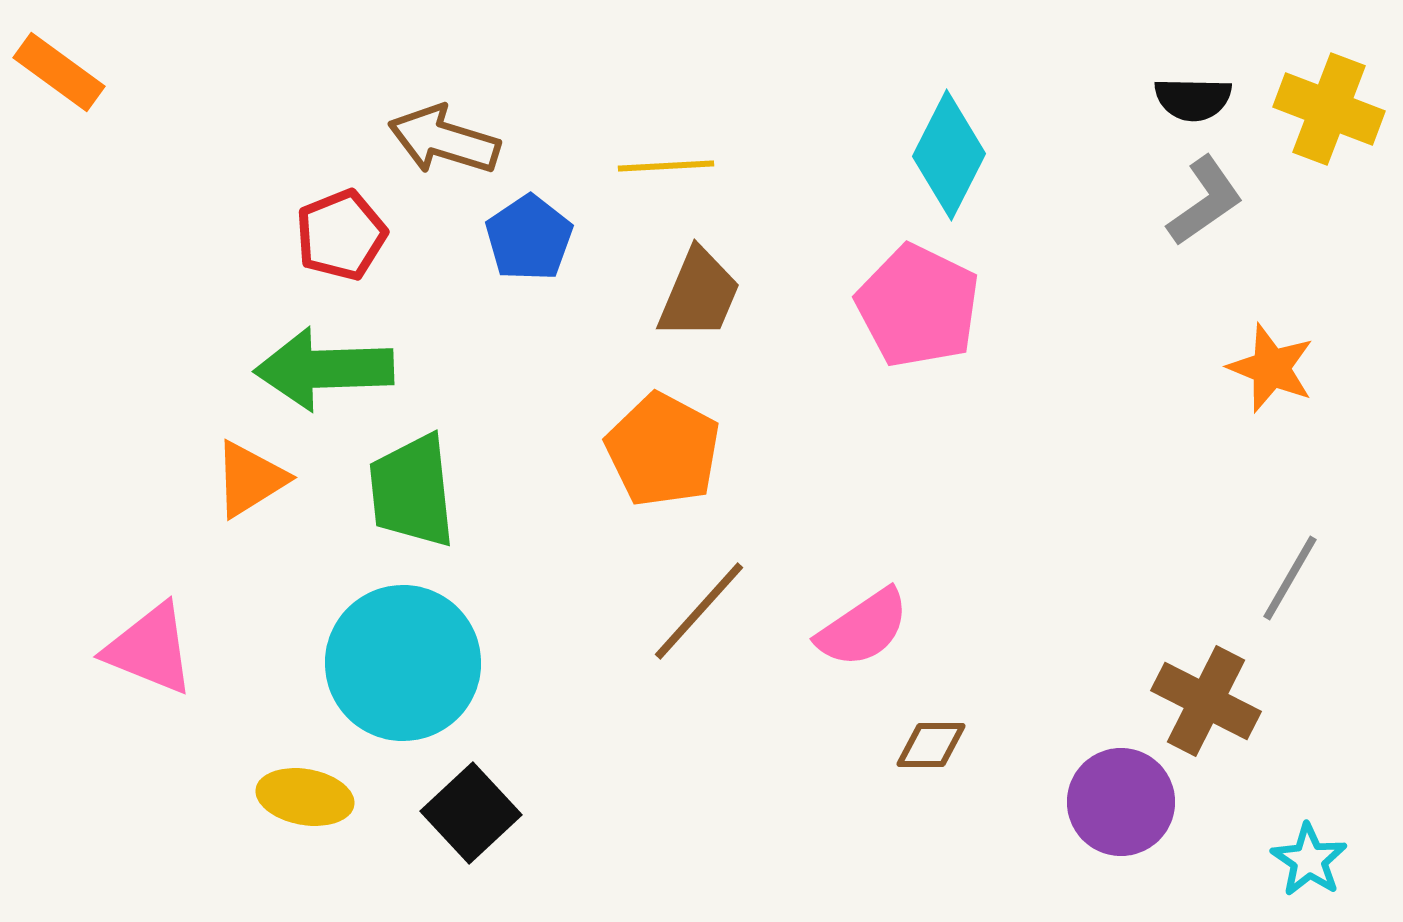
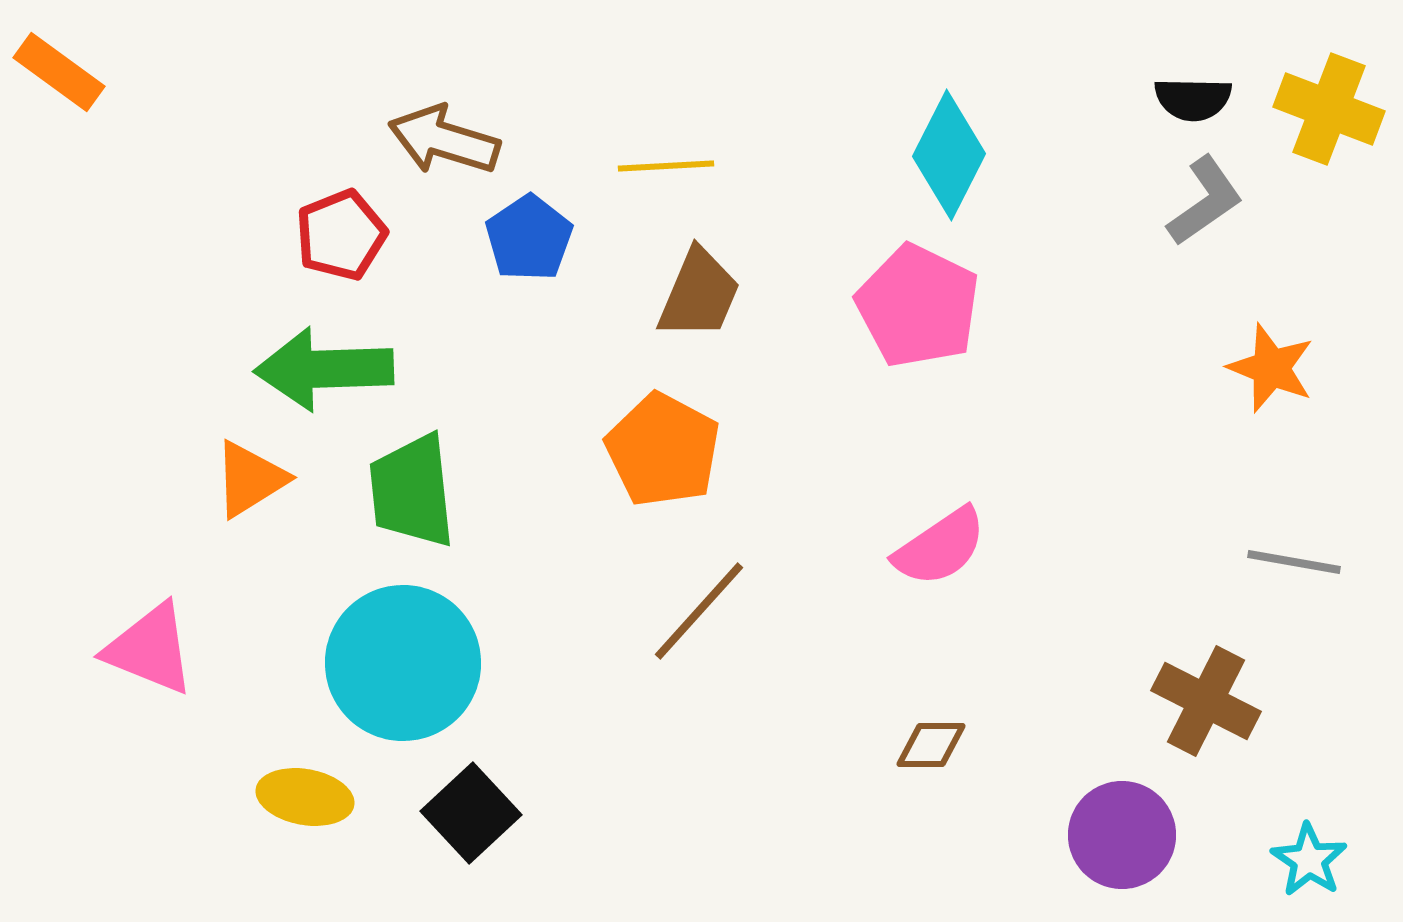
gray line: moved 4 px right, 16 px up; rotated 70 degrees clockwise
pink semicircle: moved 77 px right, 81 px up
purple circle: moved 1 px right, 33 px down
